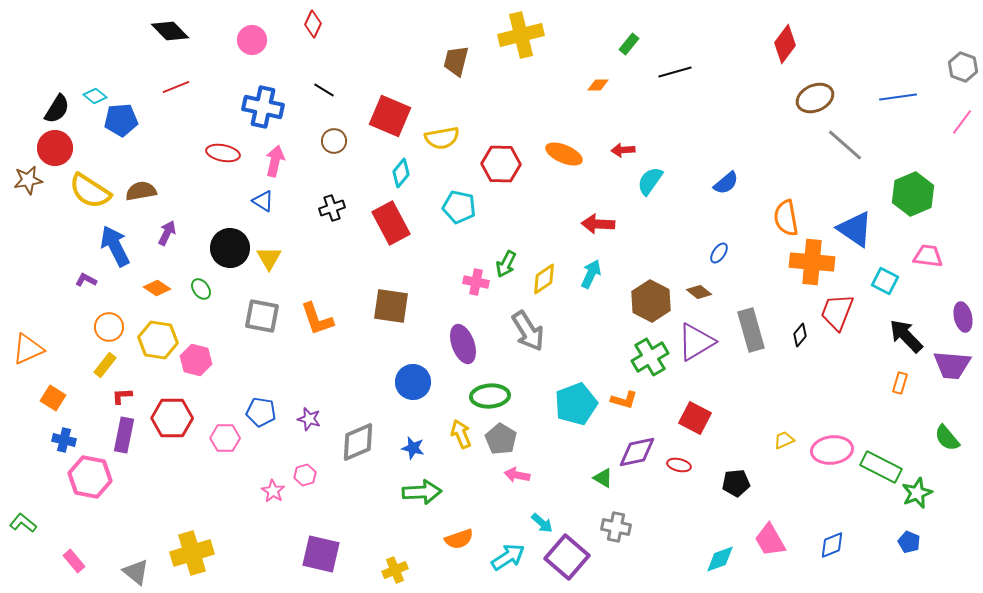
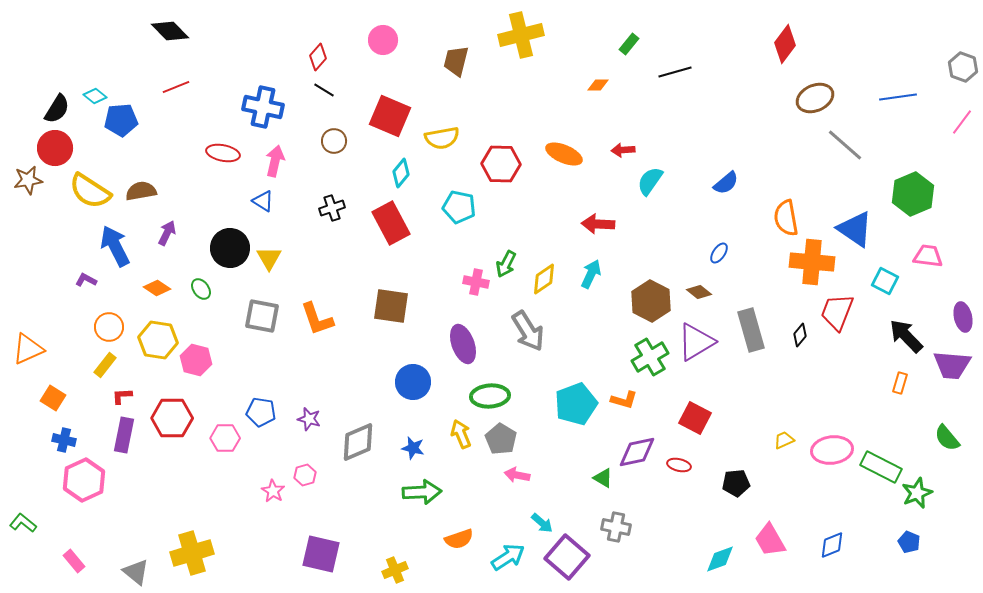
red diamond at (313, 24): moved 5 px right, 33 px down; rotated 16 degrees clockwise
pink circle at (252, 40): moved 131 px right
pink hexagon at (90, 477): moved 6 px left, 3 px down; rotated 24 degrees clockwise
